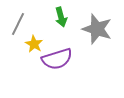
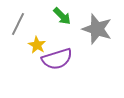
green arrow: moved 1 px right, 1 px up; rotated 30 degrees counterclockwise
yellow star: moved 3 px right, 1 px down
